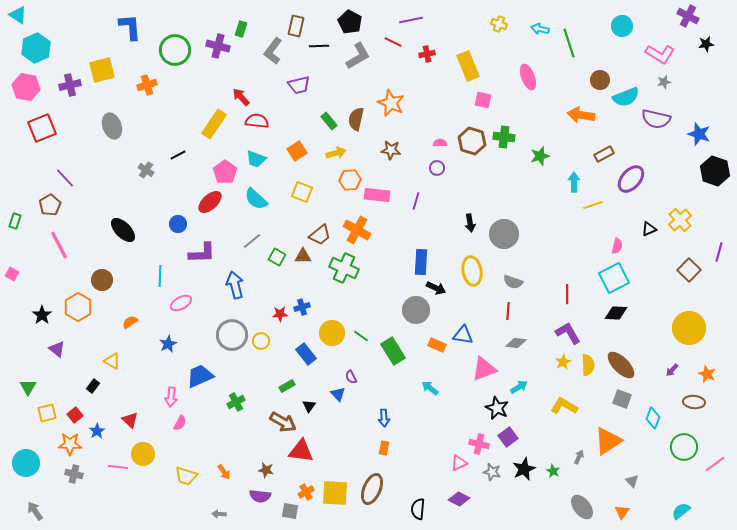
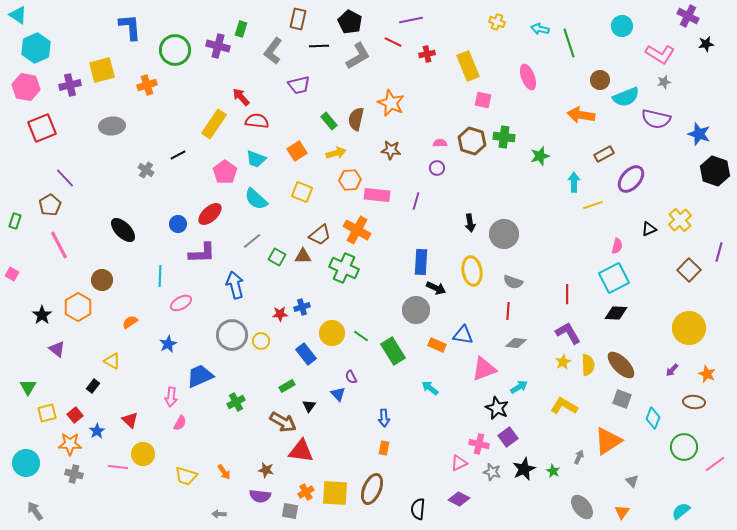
yellow cross at (499, 24): moved 2 px left, 2 px up
brown rectangle at (296, 26): moved 2 px right, 7 px up
gray ellipse at (112, 126): rotated 75 degrees counterclockwise
red ellipse at (210, 202): moved 12 px down
